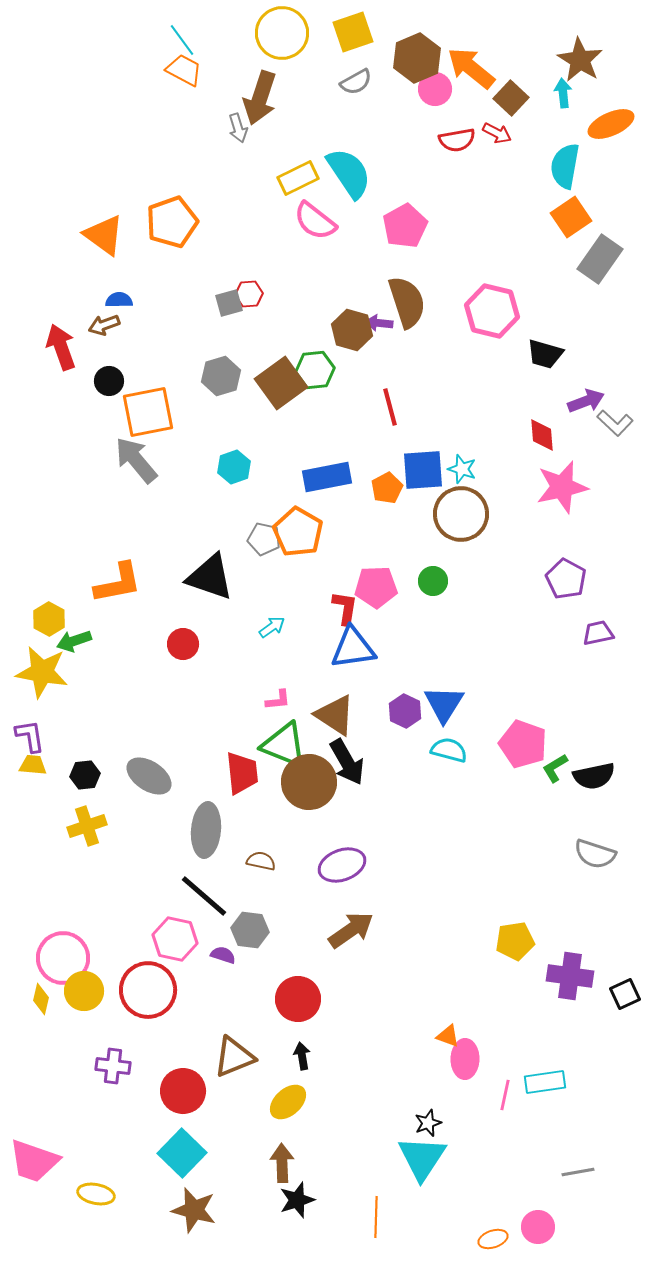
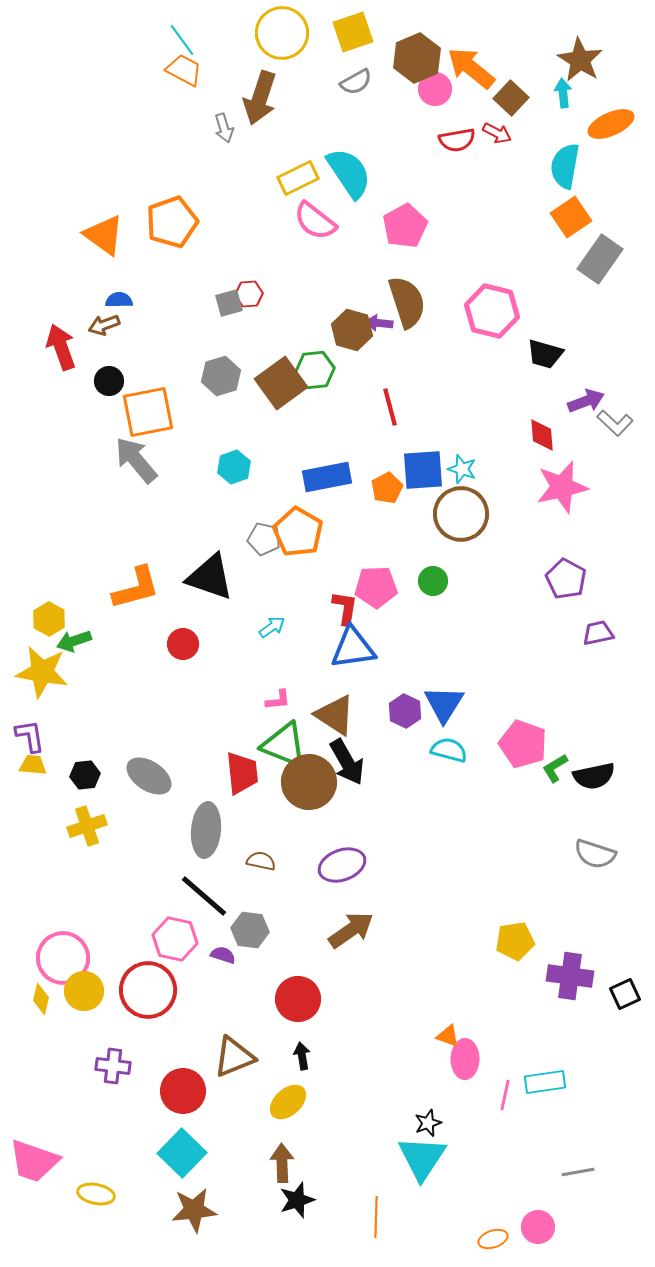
gray arrow at (238, 128): moved 14 px left
orange L-shape at (118, 583): moved 18 px right, 5 px down; rotated 4 degrees counterclockwise
brown star at (194, 1210): rotated 21 degrees counterclockwise
